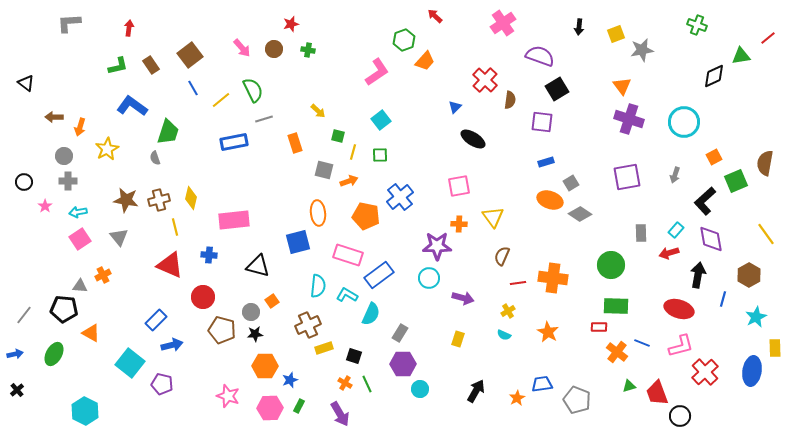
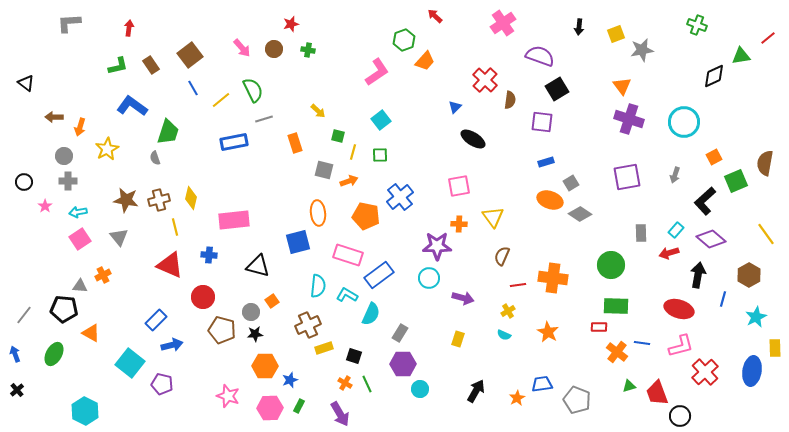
purple diamond at (711, 239): rotated 40 degrees counterclockwise
red line at (518, 283): moved 2 px down
blue line at (642, 343): rotated 14 degrees counterclockwise
blue arrow at (15, 354): rotated 98 degrees counterclockwise
